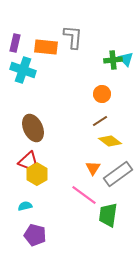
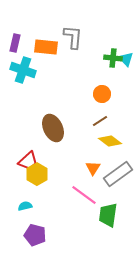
green cross: moved 2 px up; rotated 12 degrees clockwise
brown ellipse: moved 20 px right
